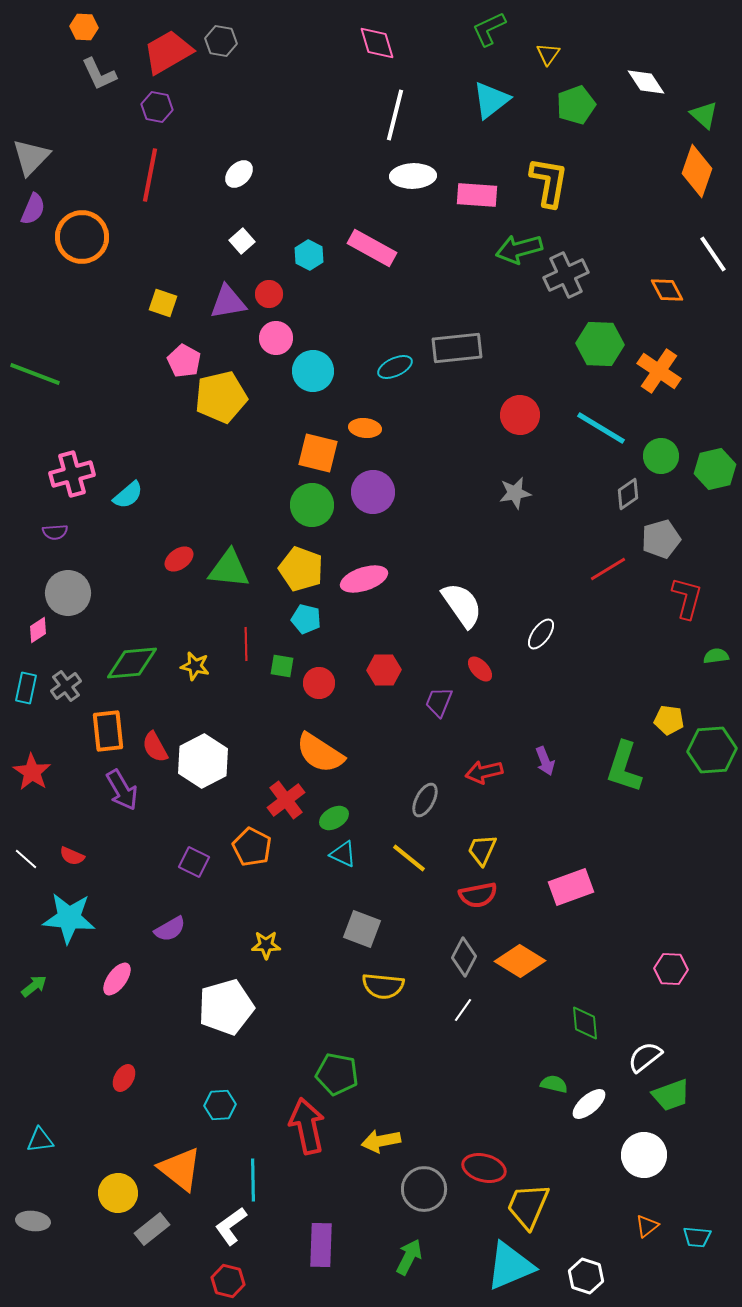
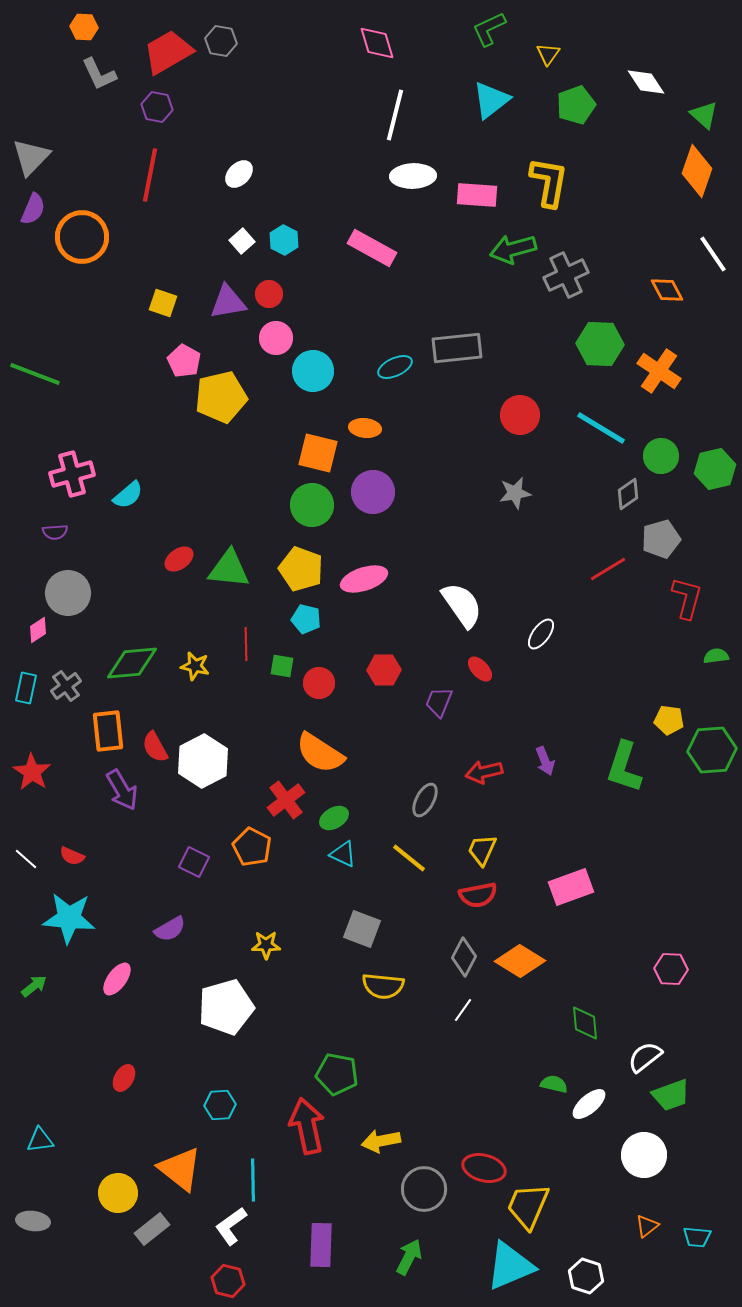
green arrow at (519, 249): moved 6 px left
cyan hexagon at (309, 255): moved 25 px left, 15 px up
